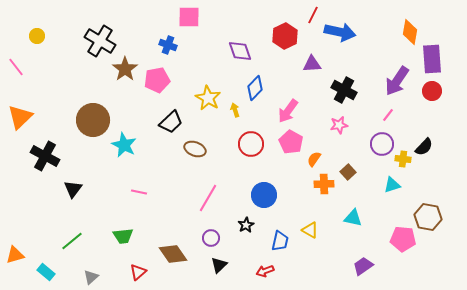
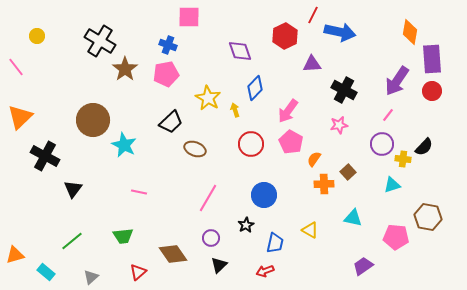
pink pentagon at (157, 80): moved 9 px right, 6 px up
pink pentagon at (403, 239): moved 7 px left, 2 px up
blue trapezoid at (280, 241): moved 5 px left, 2 px down
